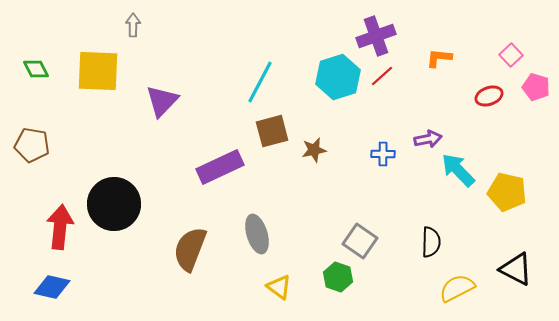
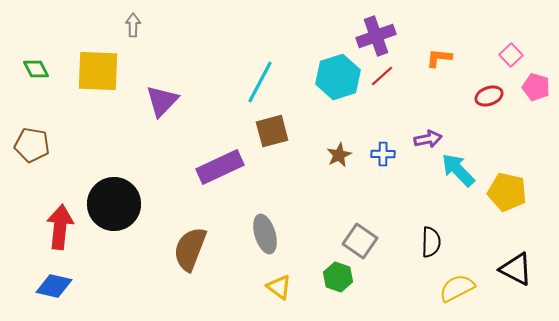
brown star: moved 25 px right, 5 px down; rotated 15 degrees counterclockwise
gray ellipse: moved 8 px right
blue diamond: moved 2 px right, 1 px up
